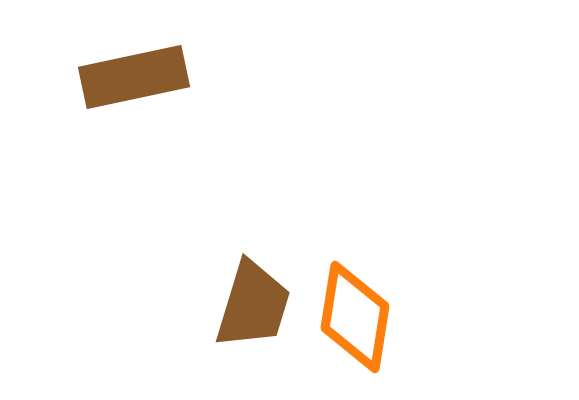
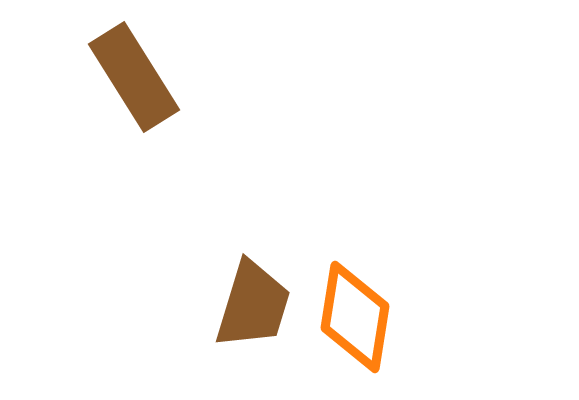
brown rectangle: rotated 70 degrees clockwise
